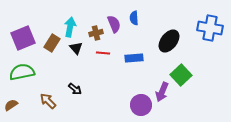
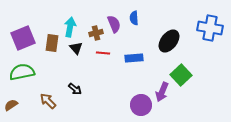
brown rectangle: rotated 24 degrees counterclockwise
